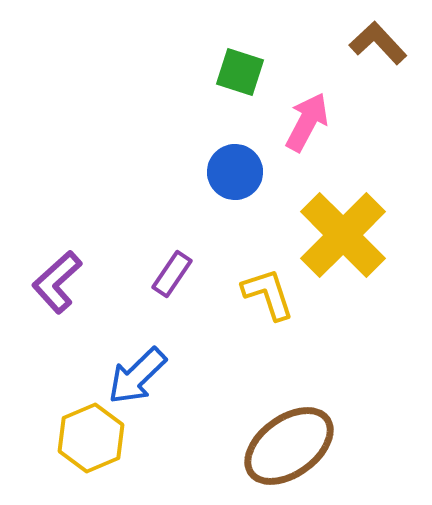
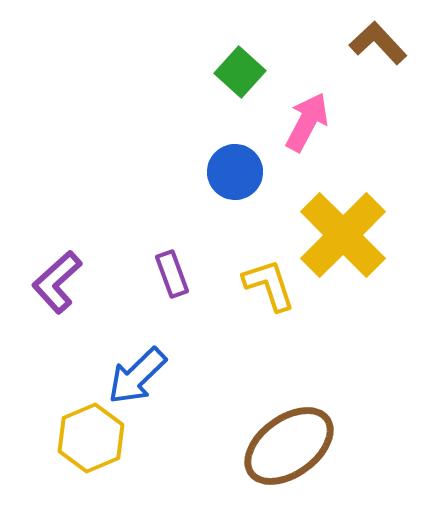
green square: rotated 24 degrees clockwise
purple rectangle: rotated 54 degrees counterclockwise
yellow L-shape: moved 1 px right, 9 px up
